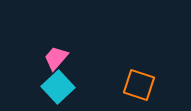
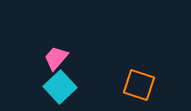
cyan square: moved 2 px right
